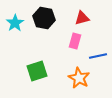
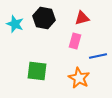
cyan star: moved 1 px down; rotated 18 degrees counterclockwise
green square: rotated 25 degrees clockwise
